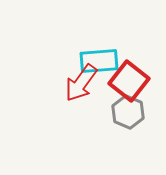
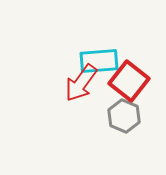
gray hexagon: moved 4 px left, 4 px down
